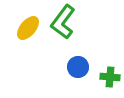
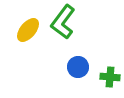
yellow ellipse: moved 2 px down
